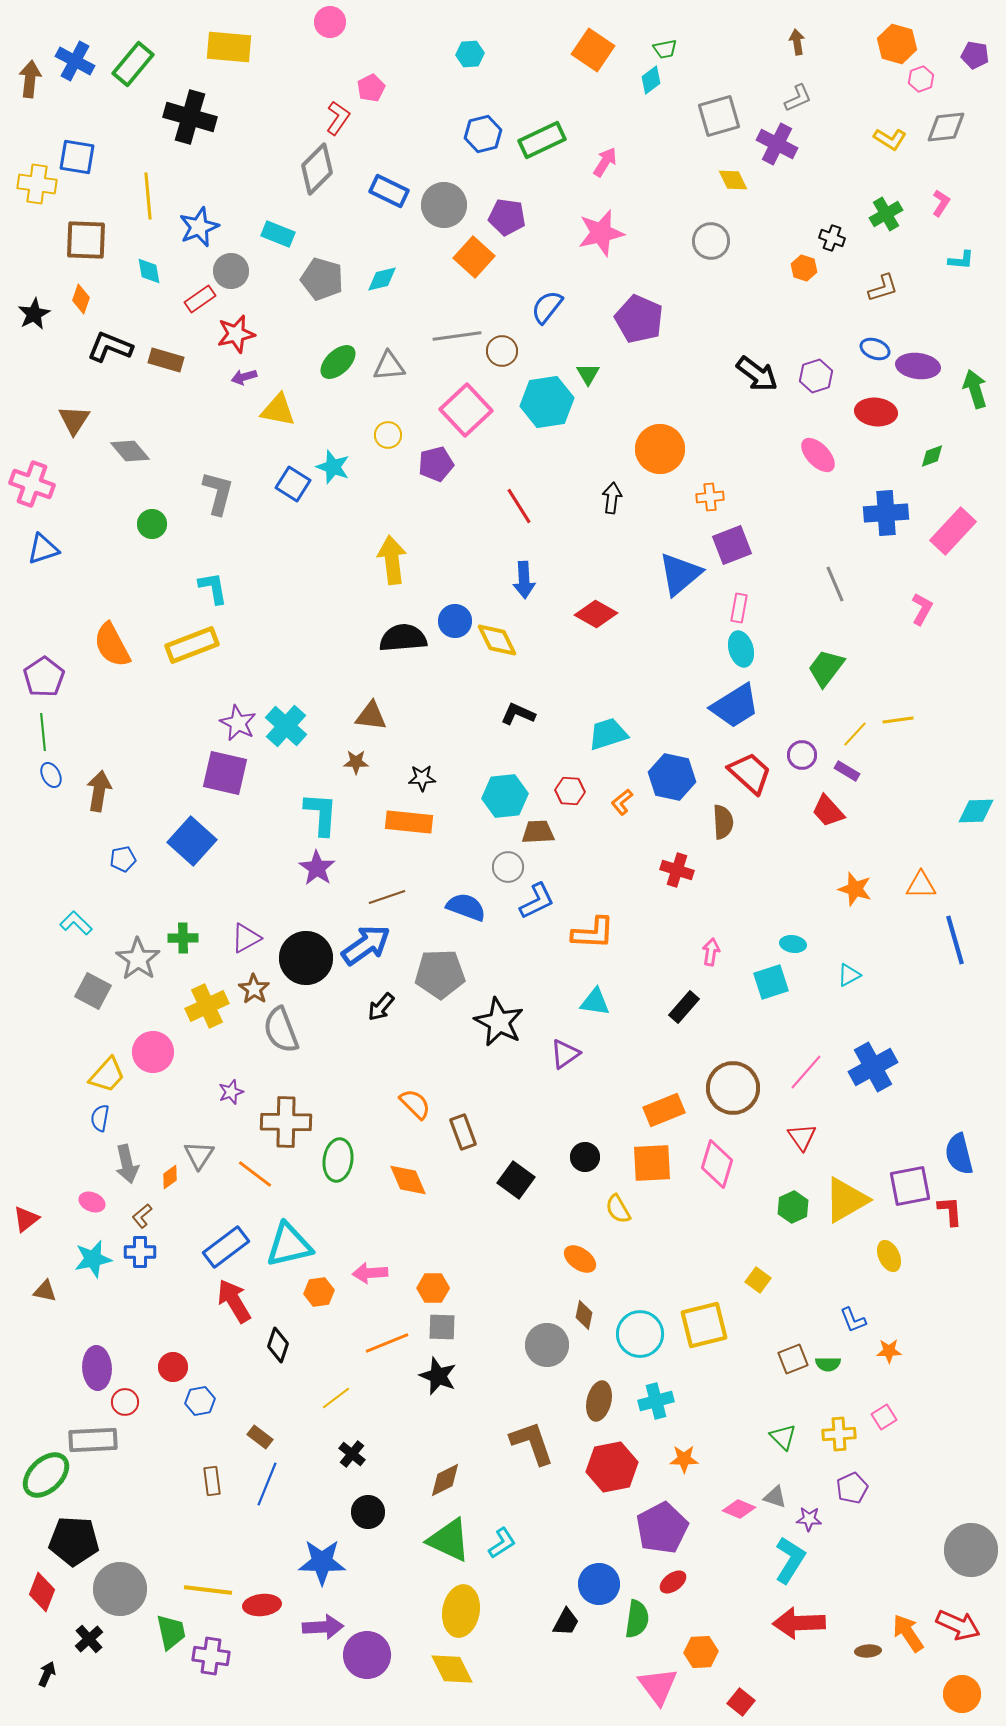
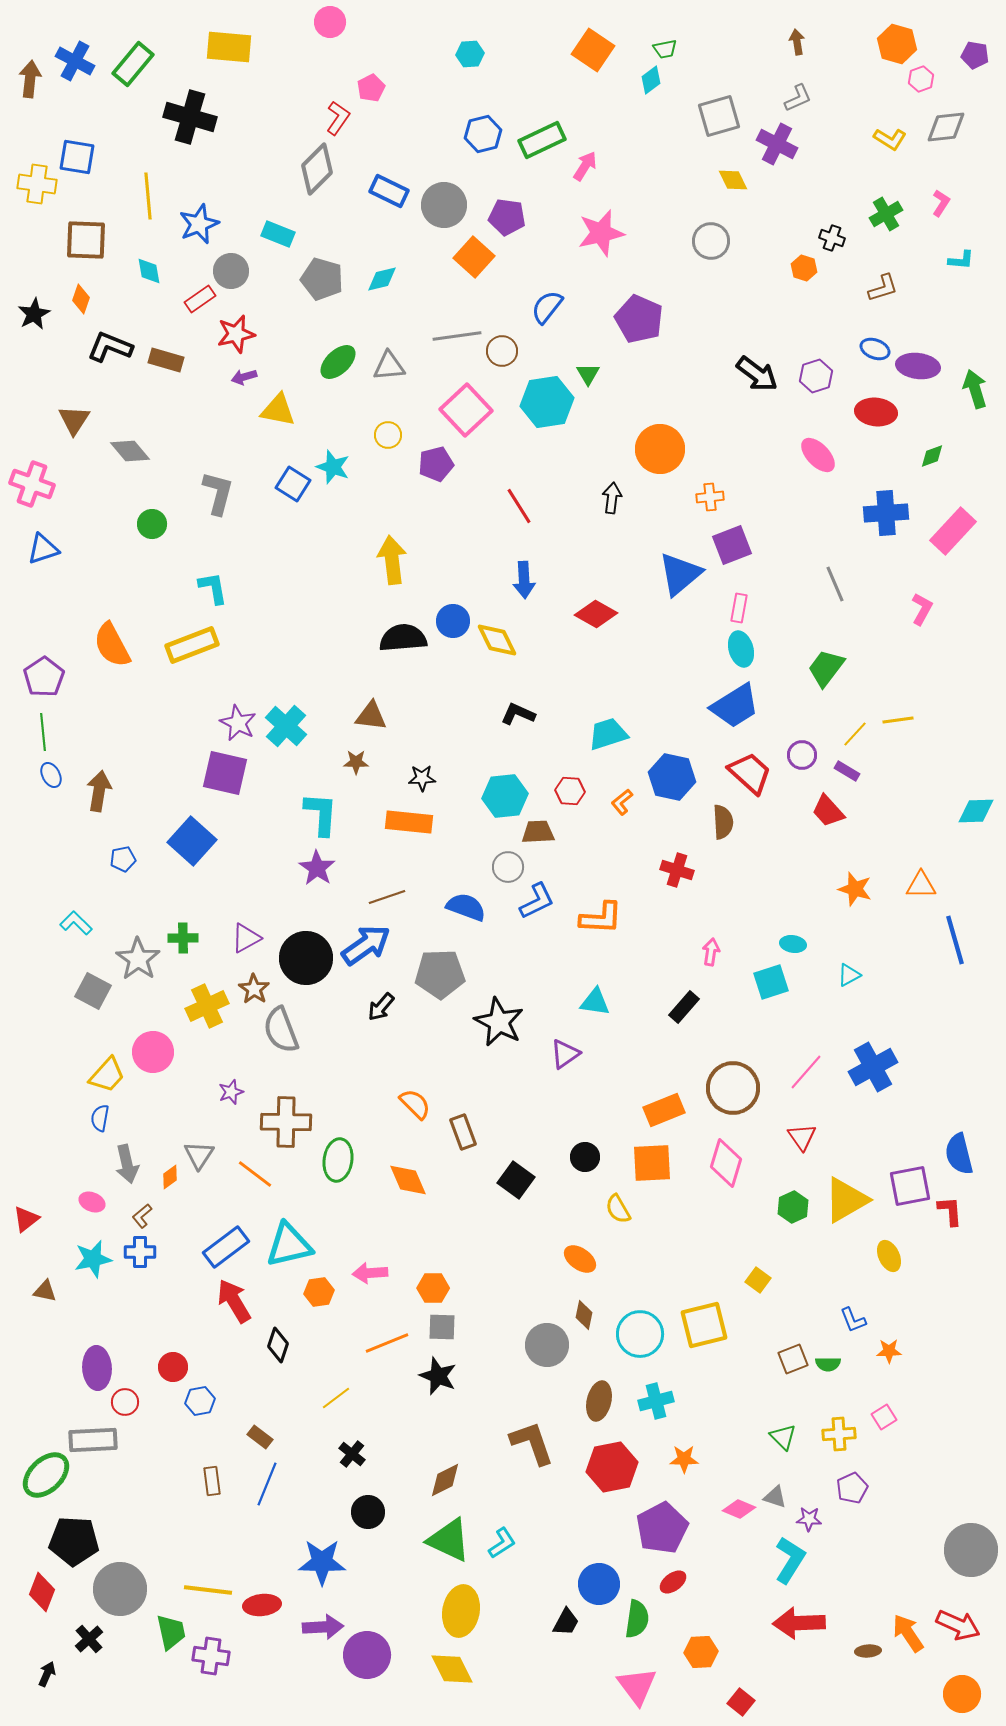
pink arrow at (605, 162): moved 20 px left, 4 px down
blue star at (199, 227): moved 3 px up
blue circle at (455, 621): moved 2 px left
orange L-shape at (593, 933): moved 8 px right, 15 px up
pink diamond at (717, 1164): moved 9 px right, 1 px up
pink triangle at (658, 1686): moved 21 px left
